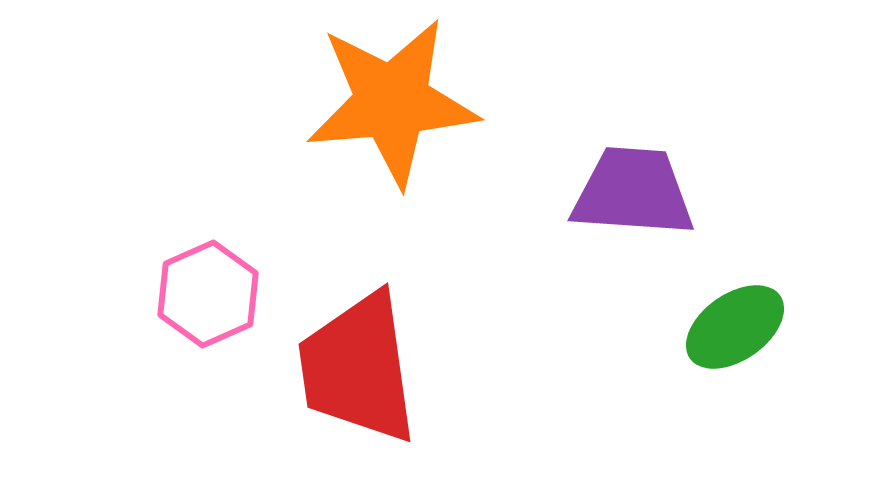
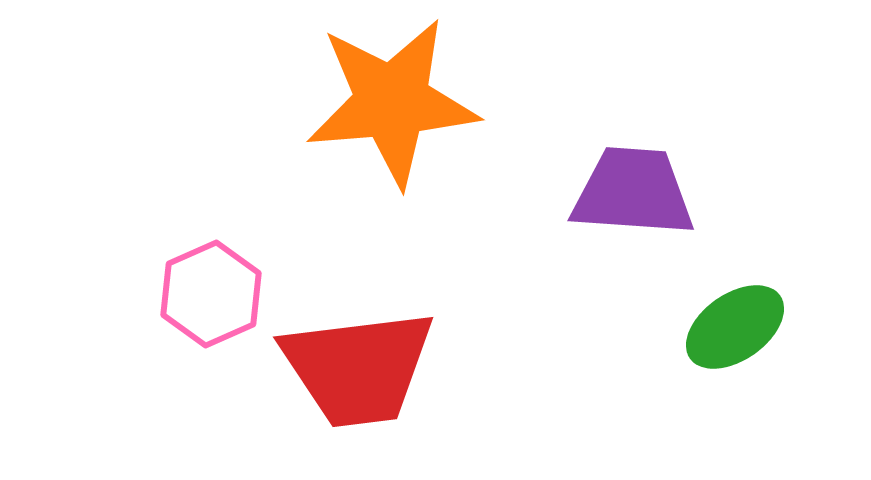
pink hexagon: moved 3 px right
red trapezoid: rotated 89 degrees counterclockwise
